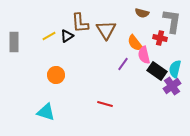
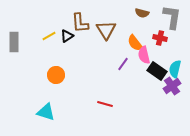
gray L-shape: moved 4 px up
